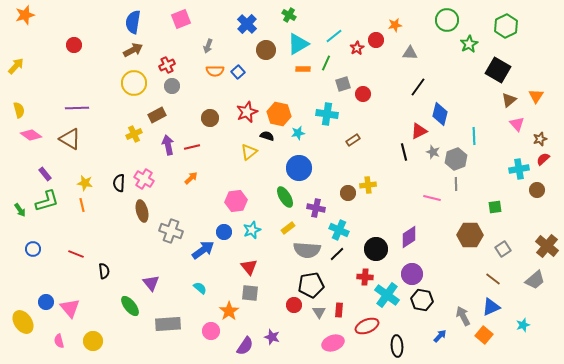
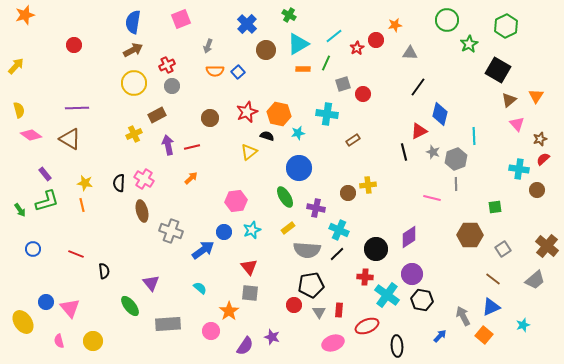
cyan cross at (519, 169): rotated 18 degrees clockwise
